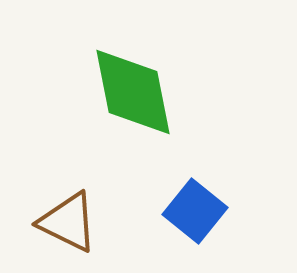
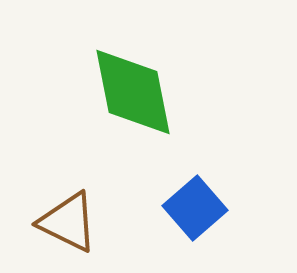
blue square: moved 3 px up; rotated 10 degrees clockwise
